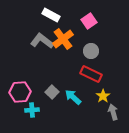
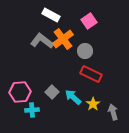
gray circle: moved 6 px left
yellow star: moved 10 px left, 8 px down
